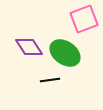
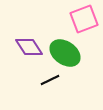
black line: rotated 18 degrees counterclockwise
